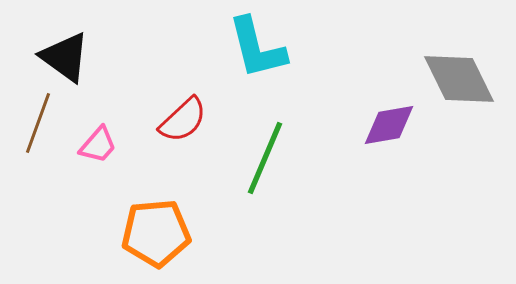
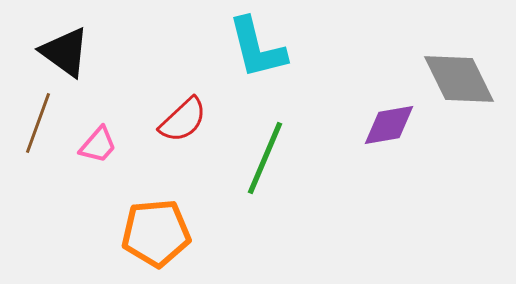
black triangle: moved 5 px up
